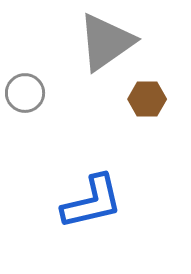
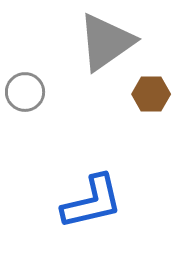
gray circle: moved 1 px up
brown hexagon: moved 4 px right, 5 px up
